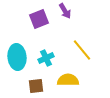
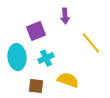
purple arrow: moved 5 px down; rotated 28 degrees clockwise
purple square: moved 3 px left, 12 px down
yellow line: moved 9 px right, 7 px up
yellow semicircle: rotated 20 degrees clockwise
brown square: rotated 14 degrees clockwise
